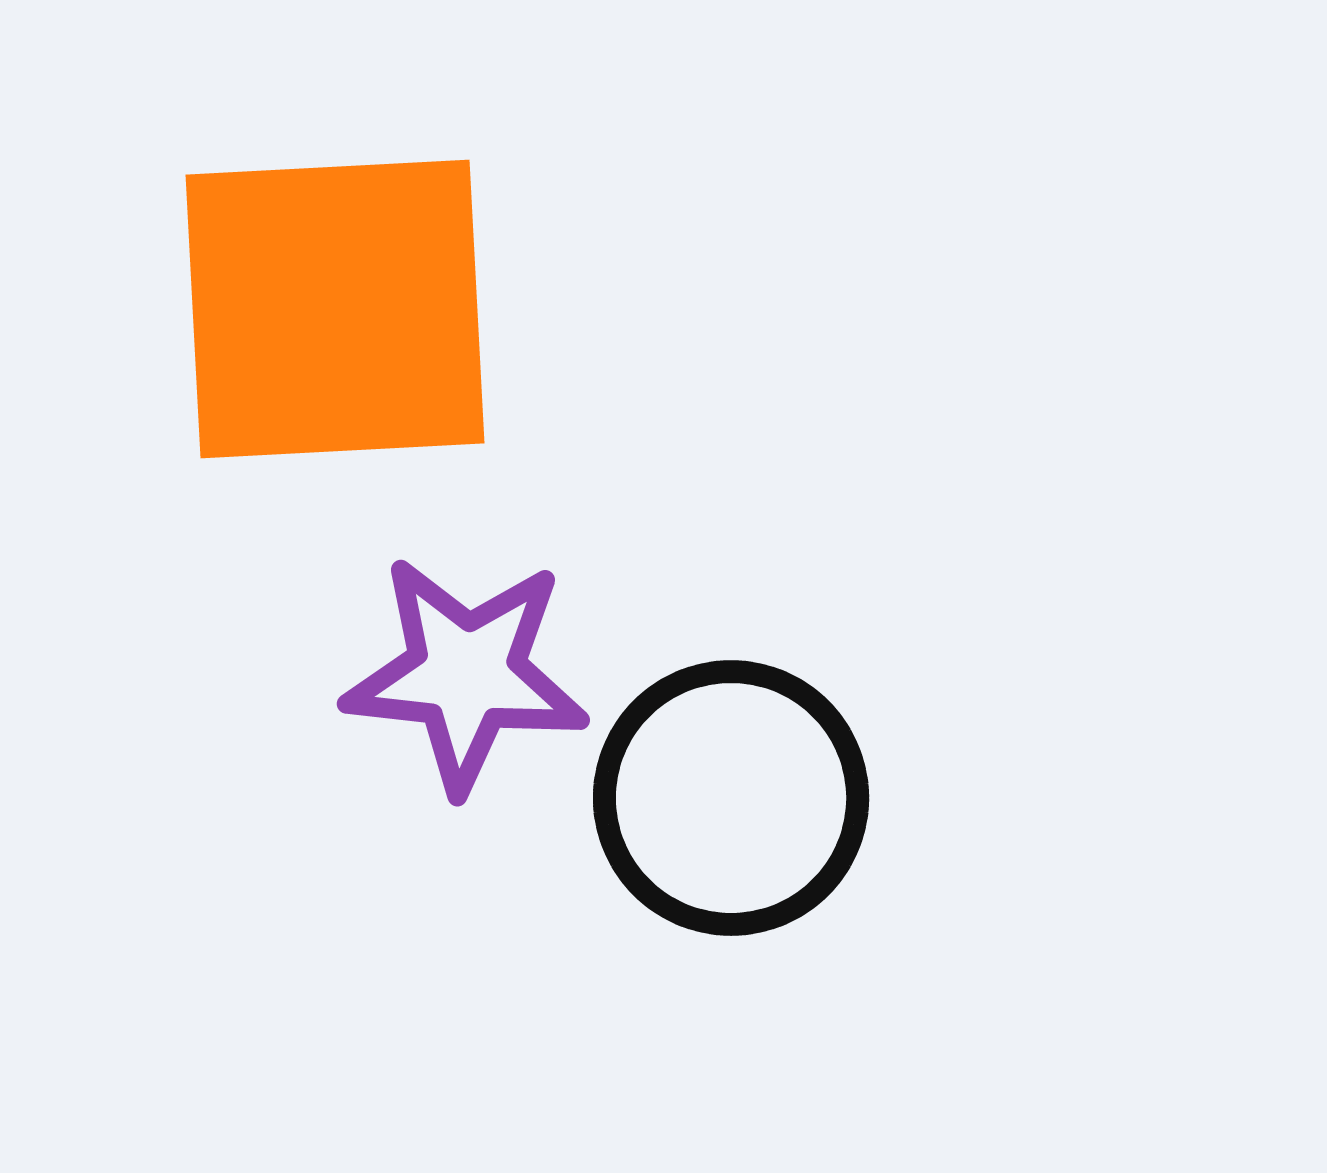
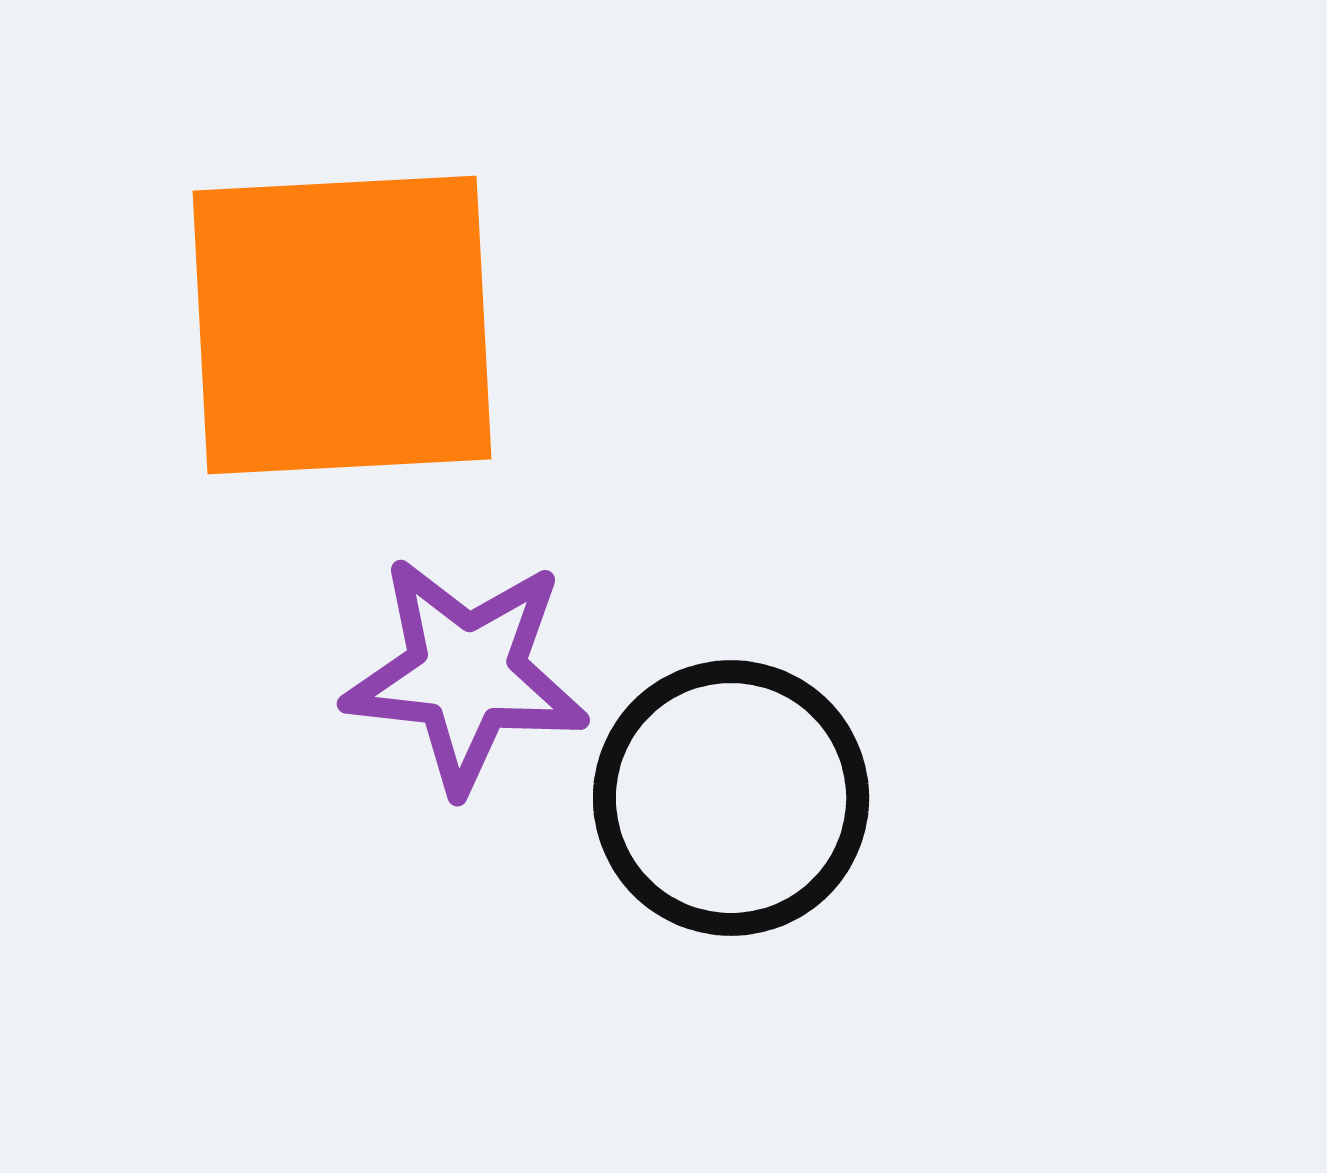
orange square: moved 7 px right, 16 px down
